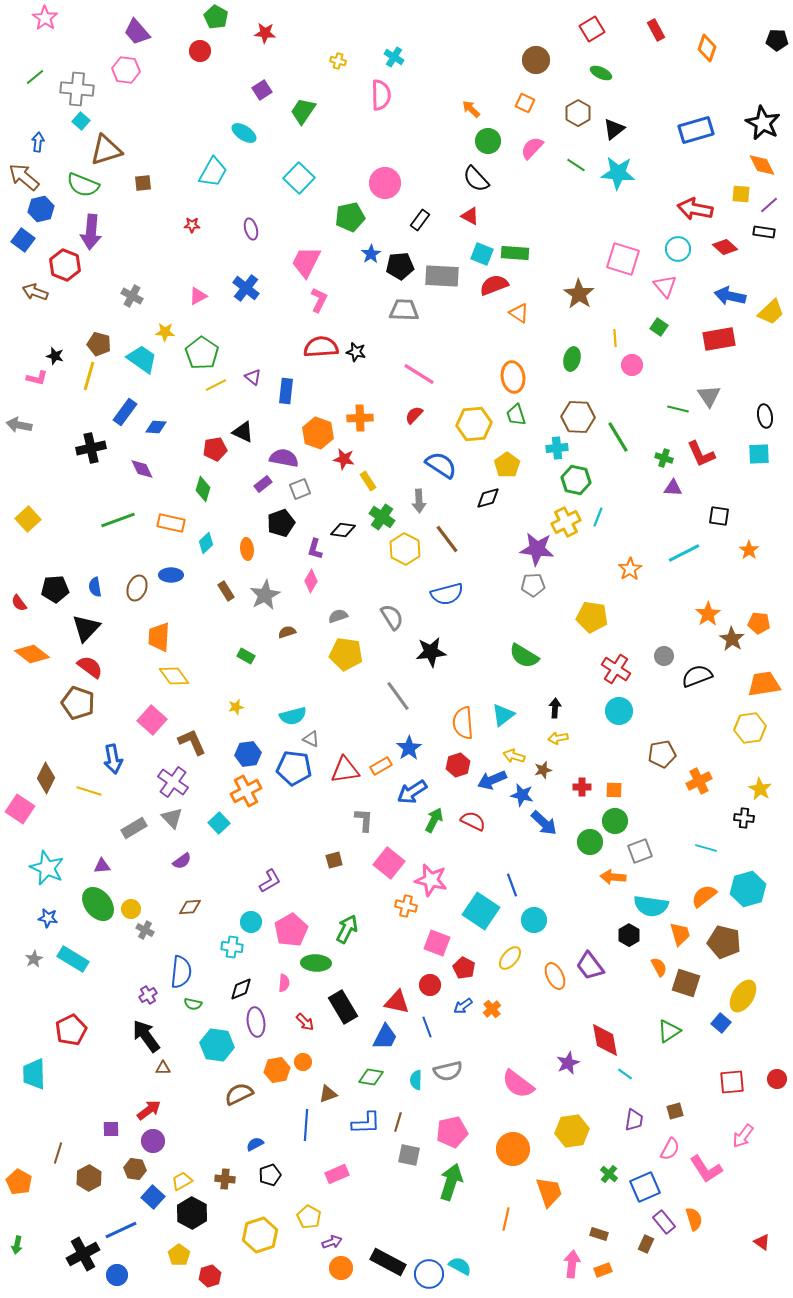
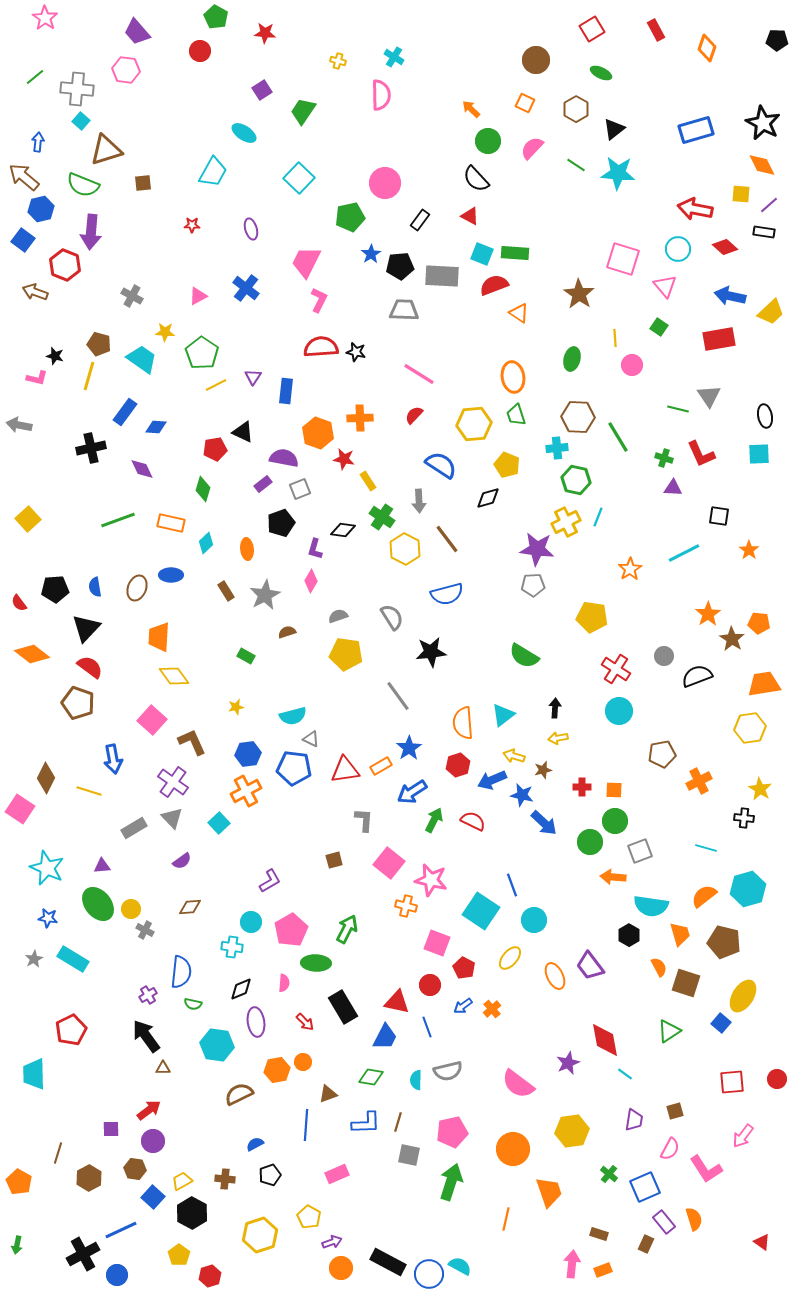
brown hexagon at (578, 113): moved 2 px left, 4 px up
purple triangle at (253, 377): rotated 24 degrees clockwise
yellow pentagon at (507, 465): rotated 15 degrees counterclockwise
